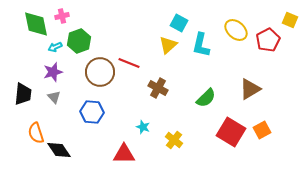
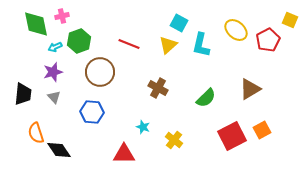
red line: moved 19 px up
red square: moved 1 px right, 4 px down; rotated 32 degrees clockwise
